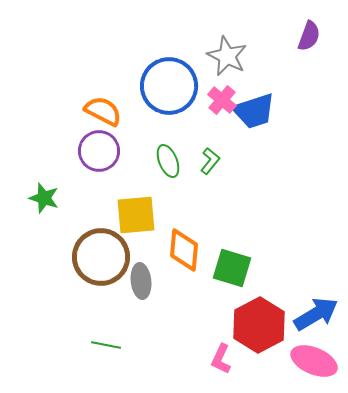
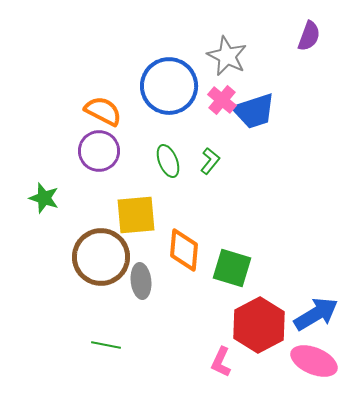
pink L-shape: moved 3 px down
